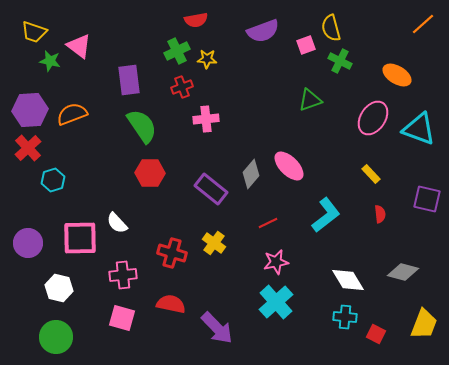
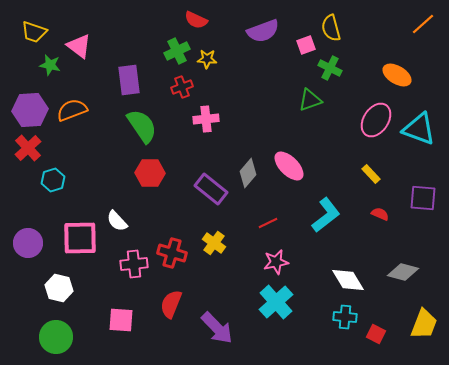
red semicircle at (196, 20): rotated 35 degrees clockwise
green star at (50, 61): moved 4 px down
green cross at (340, 61): moved 10 px left, 7 px down
orange semicircle at (72, 114): moved 4 px up
pink ellipse at (373, 118): moved 3 px right, 2 px down
gray diamond at (251, 174): moved 3 px left, 1 px up
purple square at (427, 199): moved 4 px left, 1 px up; rotated 8 degrees counterclockwise
red semicircle at (380, 214): rotated 60 degrees counterclockwise
white semicircle at (117, 223): moved 2 px up
pink cross at (123, 275): moved 11 px right, 11 px up
red semicircle at (171, 304): rotated 80 degrees counterclockwise
pink square at (122, 318): moved 1 px left, 2 px down; rotated 12 degrees counterclockwise
